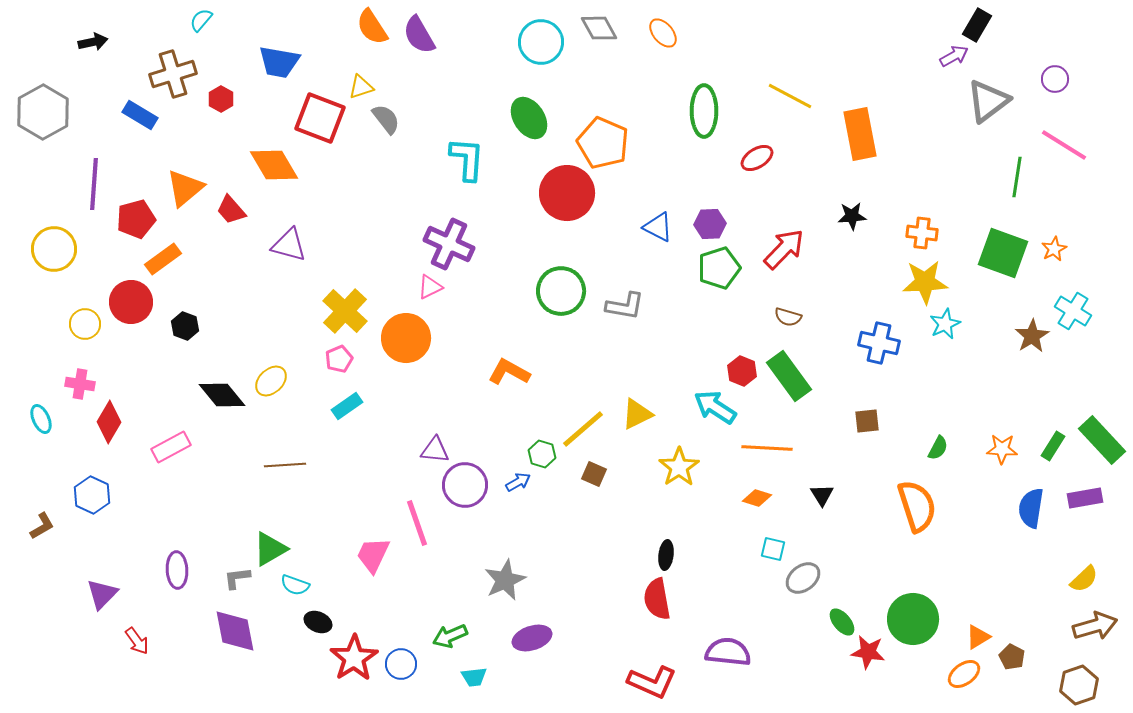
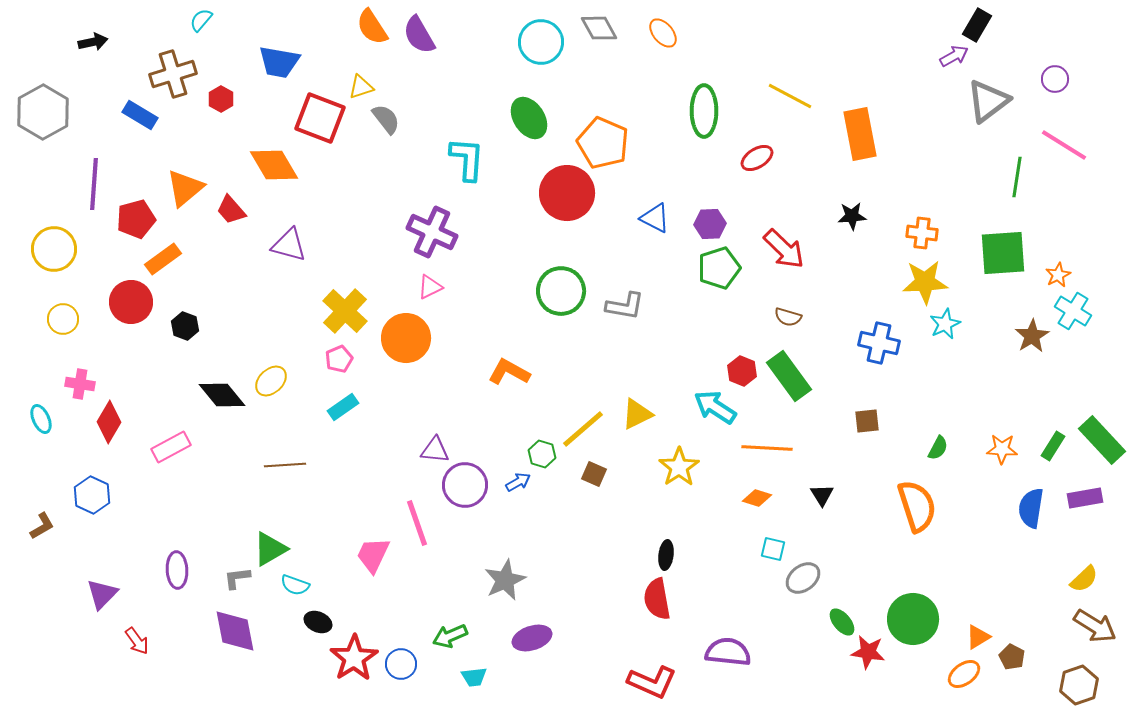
blue triangle at (658, 227): moved 3 px left, 9 px up
purple cross at (449, 244): moved 17 px left, 12 px up
red arrow at (784, 249): rotated 90 degrees clockwise
orange star at (1054, 249): moved 4 px right, 26 px down
green square at (1003, 253): rotated 24 degrees counterclockwise
yellow circle at (85, 324): moved 22 px left, 5 px up
cyan rectangle at (347, 406): moved 4 px left, 1 px down
brown arrow at (1095, 626): rotated 48 degrees clockwise
